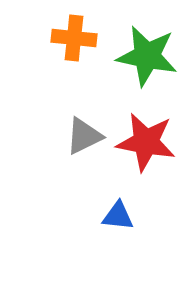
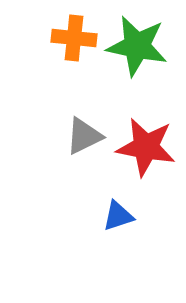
green star: moved 10 px left, 10 px up
red star: moved 5 px down
blue triangle: rotated 24 degrees counterclockwise
